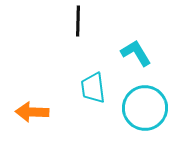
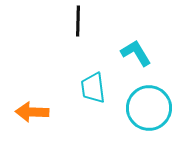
cyan circle: moved 4 px right
